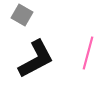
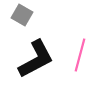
pink line: moved 8 px left, 2 px down
